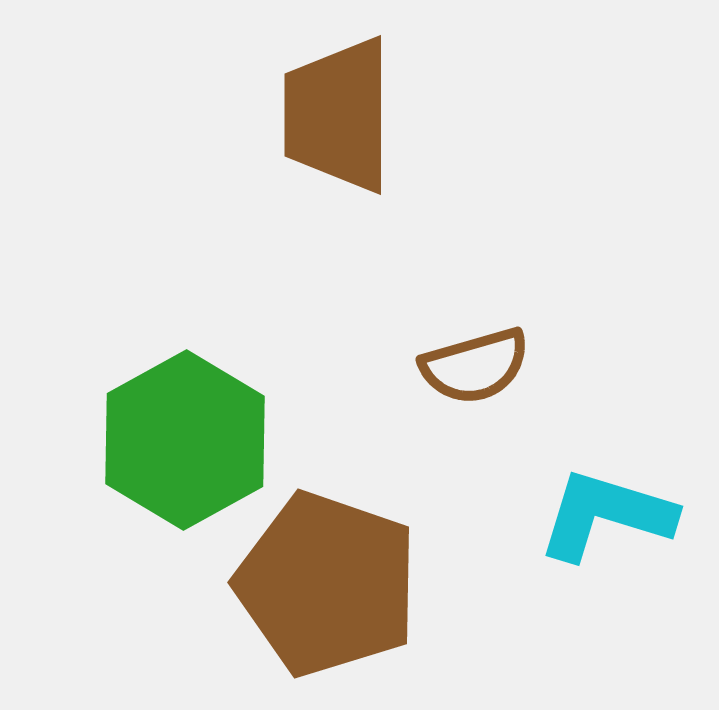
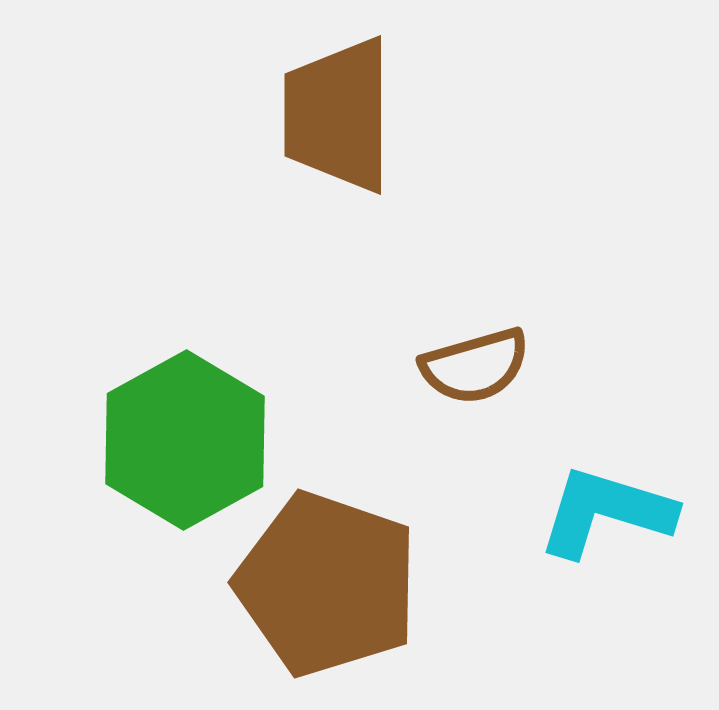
cyan L-shape: moved 3 px up
